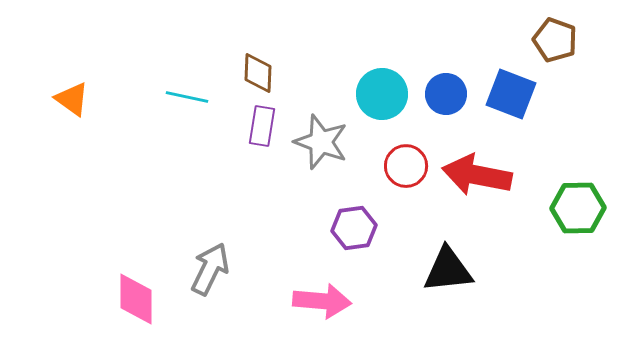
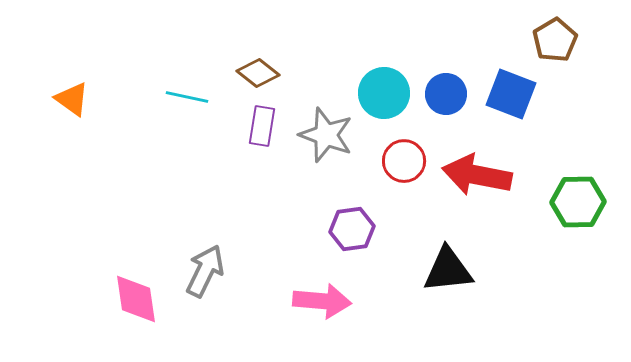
brown pentagon: rotated 21 degrees clockwise
brown diamond: rotated 54 degrees counterclockwise
cyan circle: moved 2 px right, 1 px up
gray star: moved 5 px right, 7 px up
red circle: moved 2 px left, 5 px up
green hexagon: moved 6 px up
purple hexagon: moved 2 px left, 1 px down
gray arrow: moved 5 px left, 2 px down
pink diamond: rotated 8 degrees counterclockwise
